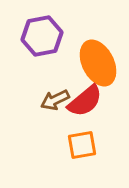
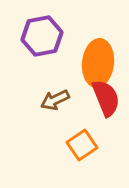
orange ellipse: rotated 33 degrees clockwise
red semicircle: moved 21 px right, 3 px up; rotated 72 degrees counterclockwise
orange square: rotated 24 degrees counterclockwise
